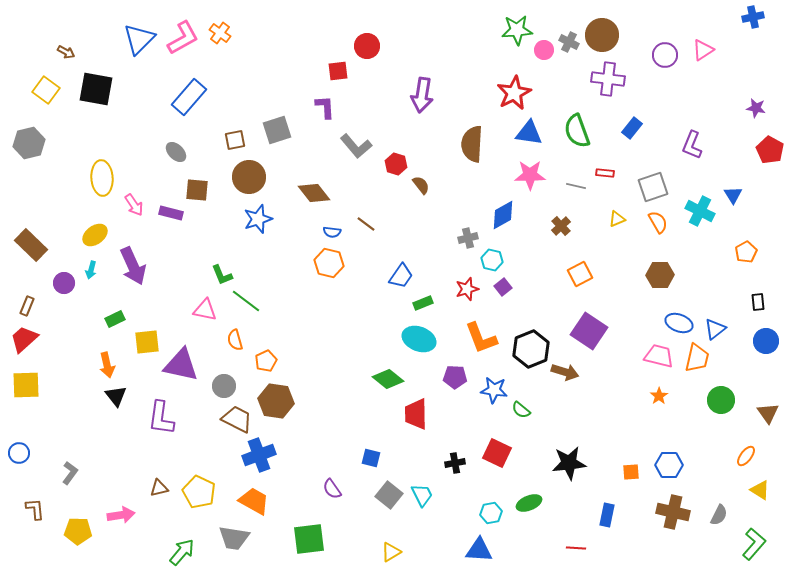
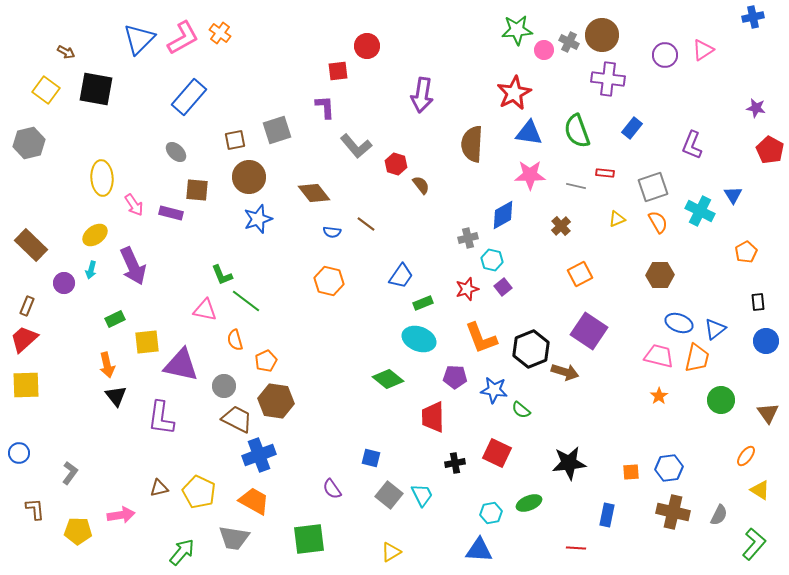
orange hexagon at (329, 263): moved 18 px down
red trapezoid at (416, 414): moved 17 px right, 3 px down
blue hexagon at (669, 465): moved 3 px down; rotated 8 degrees counterclockwise
